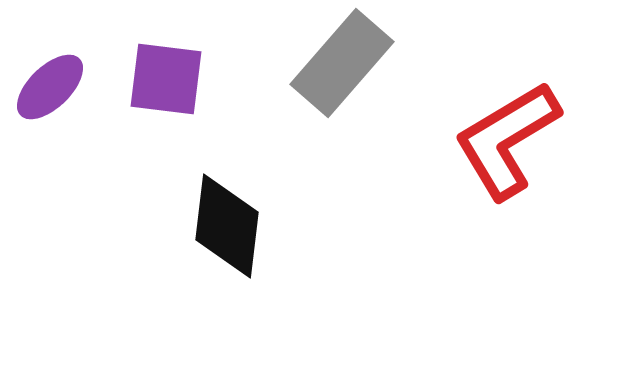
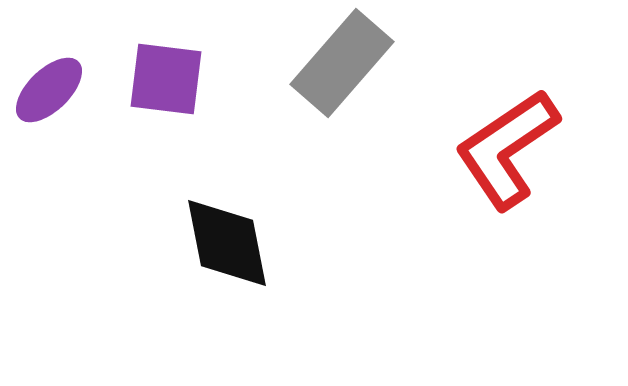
purple ellipse: moved 1 px left, 3 px down
red L-shape: moved 9 px down; rotated 3 degrees counterclockwise
black diamond: moved 17 px down; rotated 18 degrees counterclockwise
